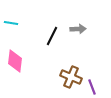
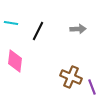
black line: moved 14 px left, 5 px up
